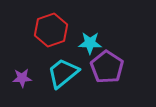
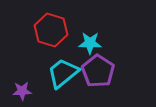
red hexagon: rotated 24 degrees counterclockwise
purple pentagon: moved 9 px left, 4 px down
purple star: moved 13 px down
